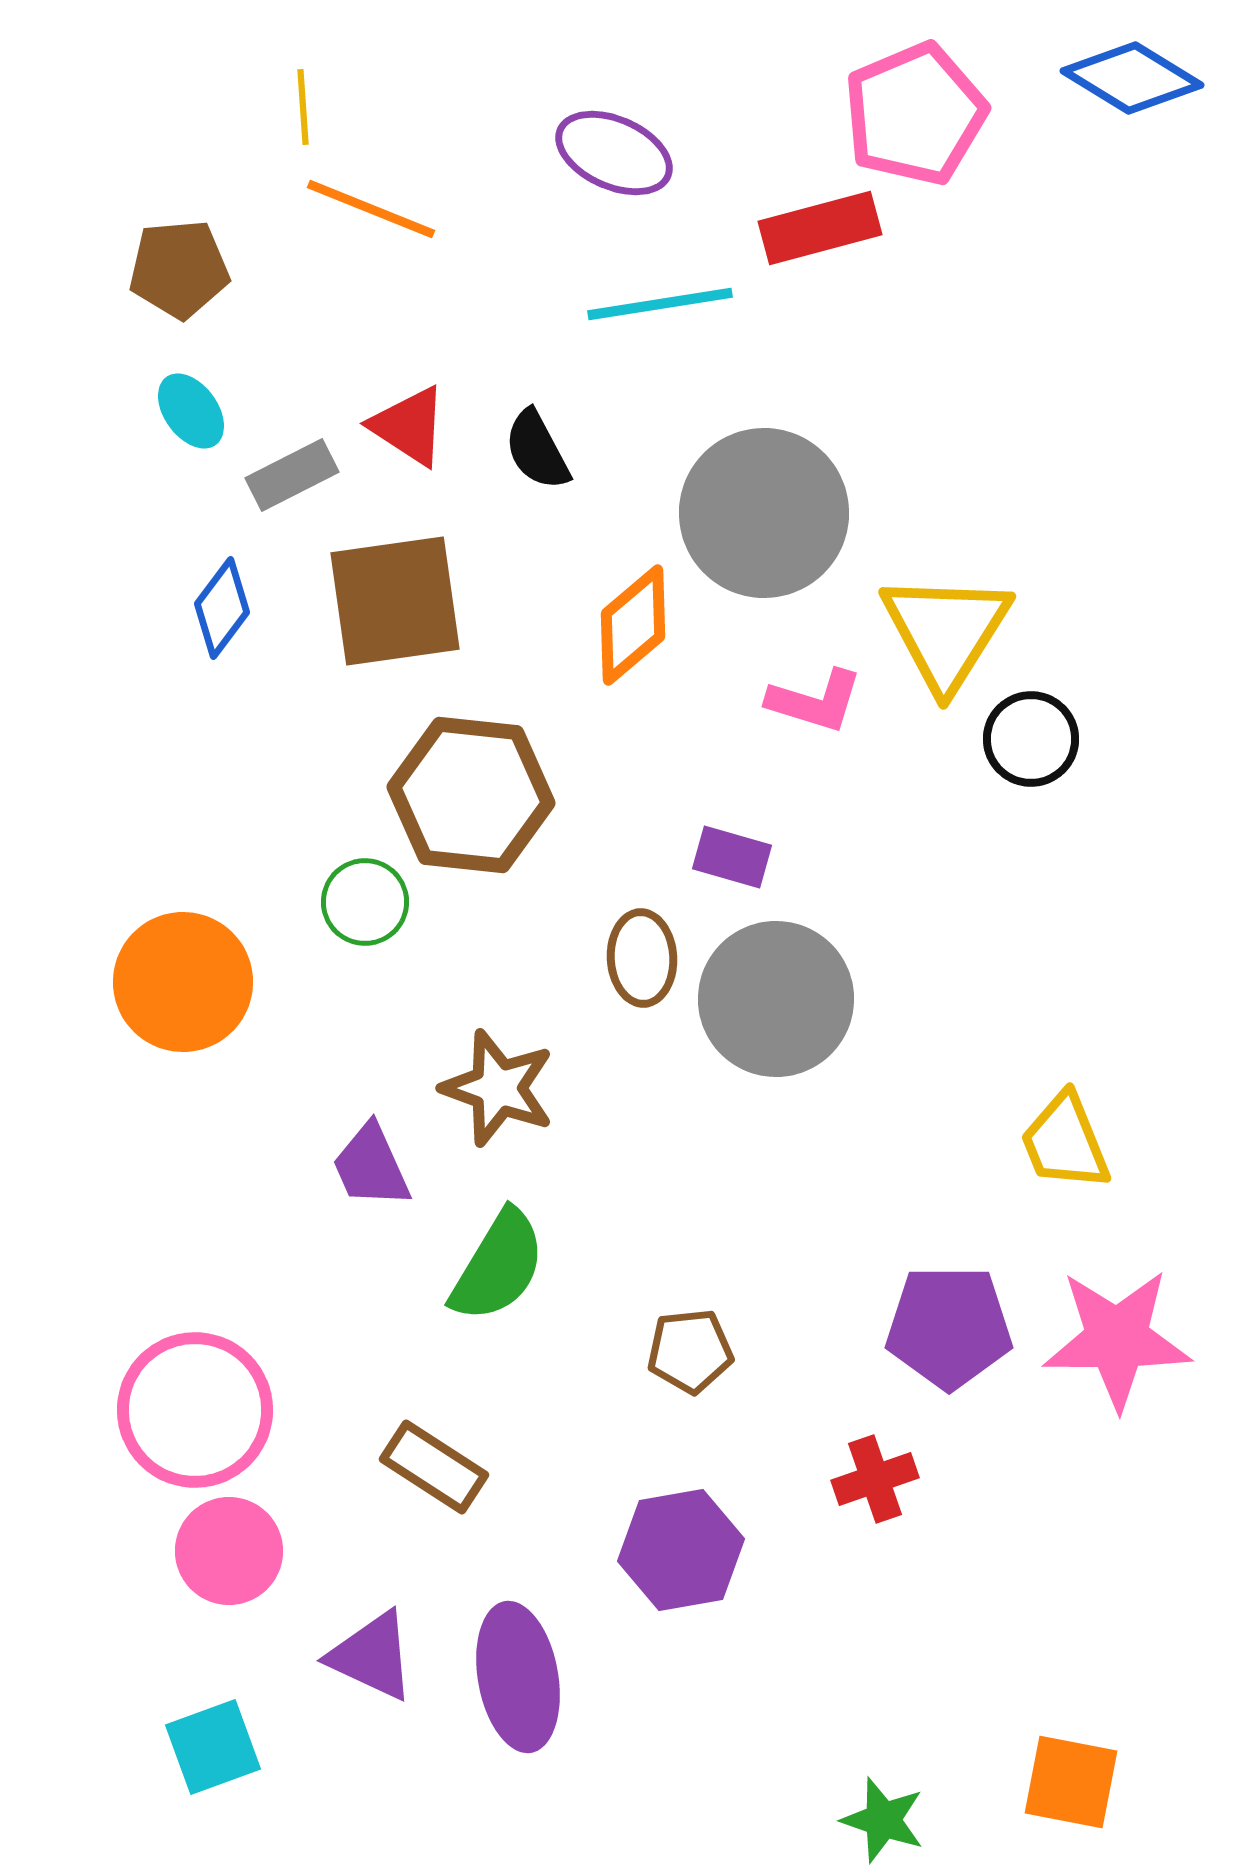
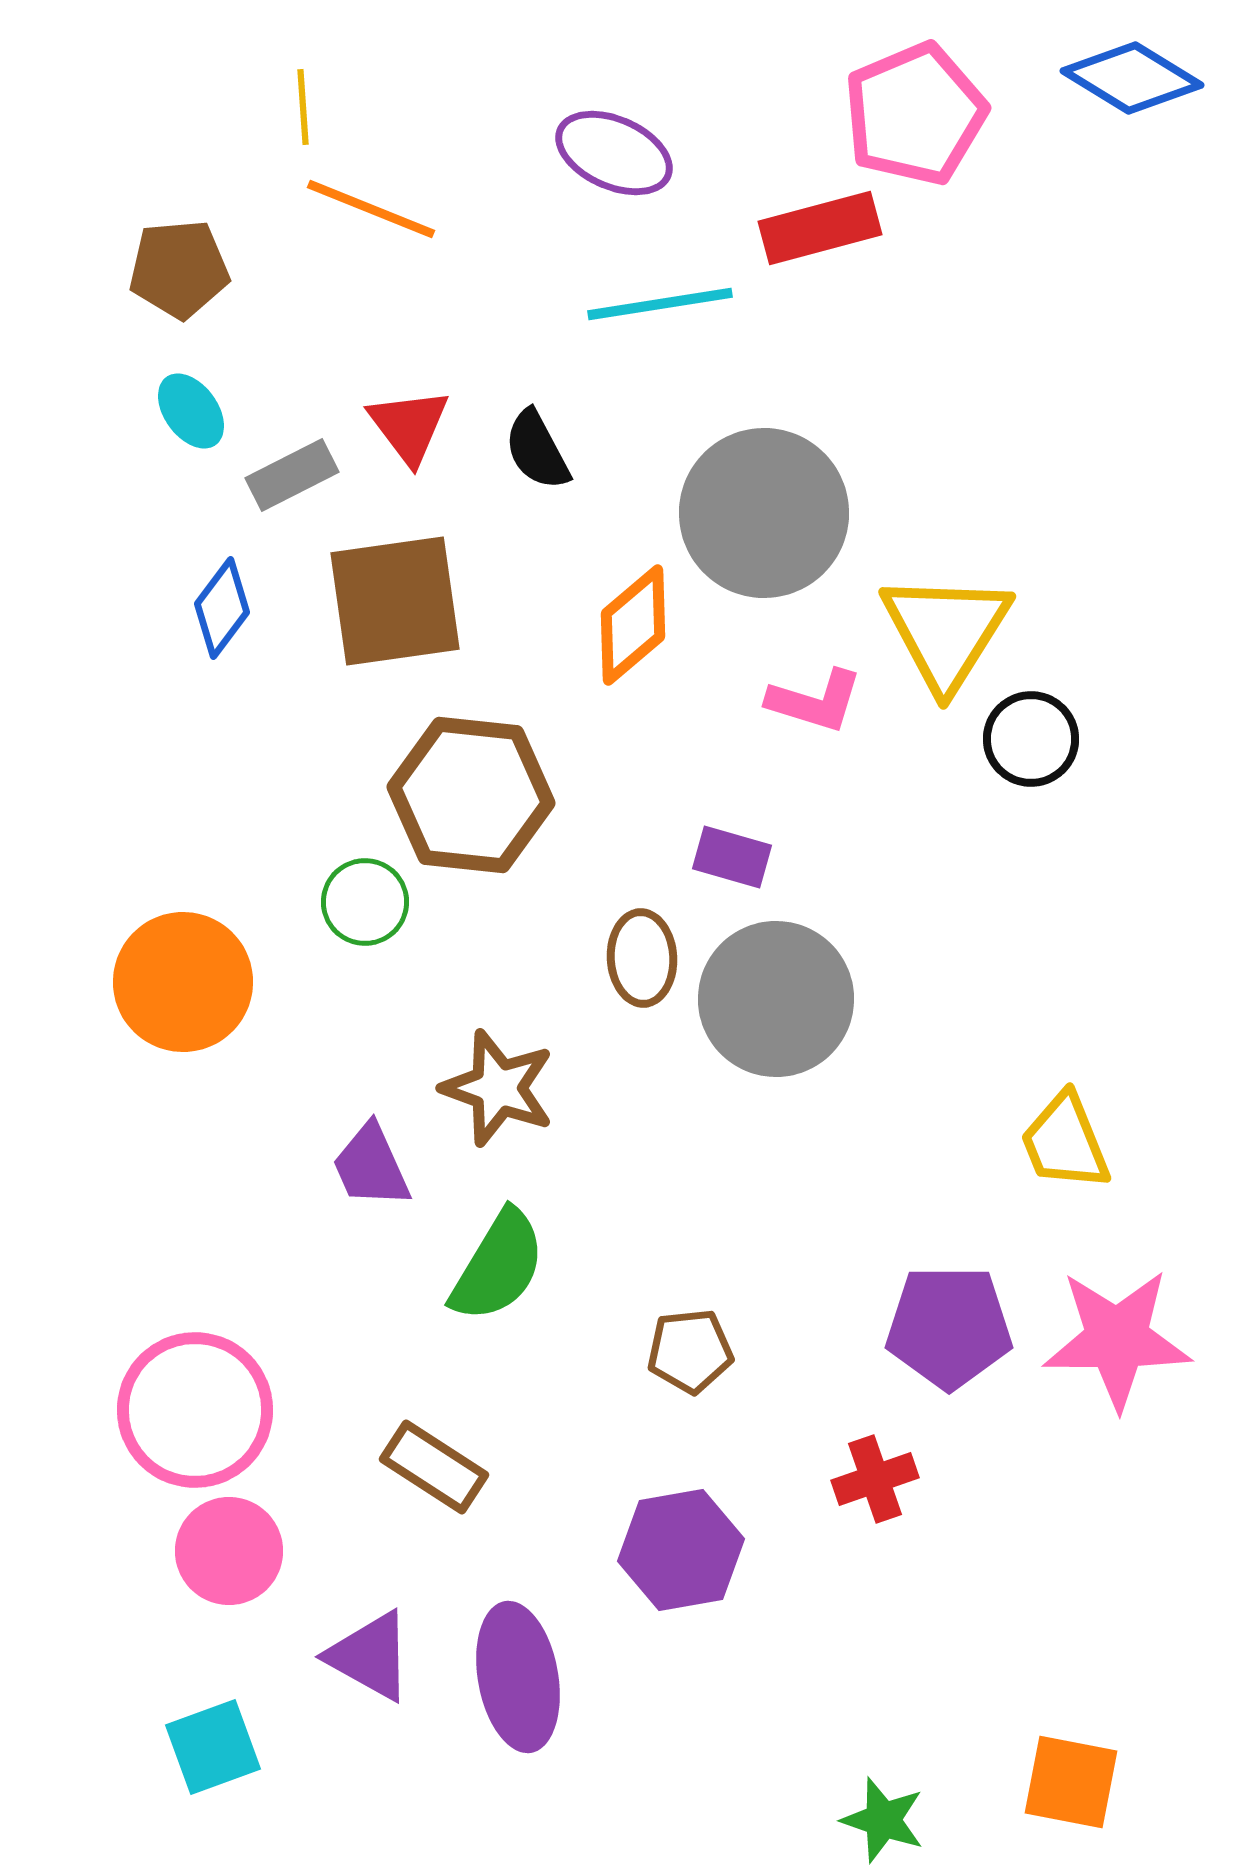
red triangle at (409, 426): rotated 20 degrees clockwise
purple triangle at (372, 1656): moved 2 px left; rotated 4 degrees clockwise
